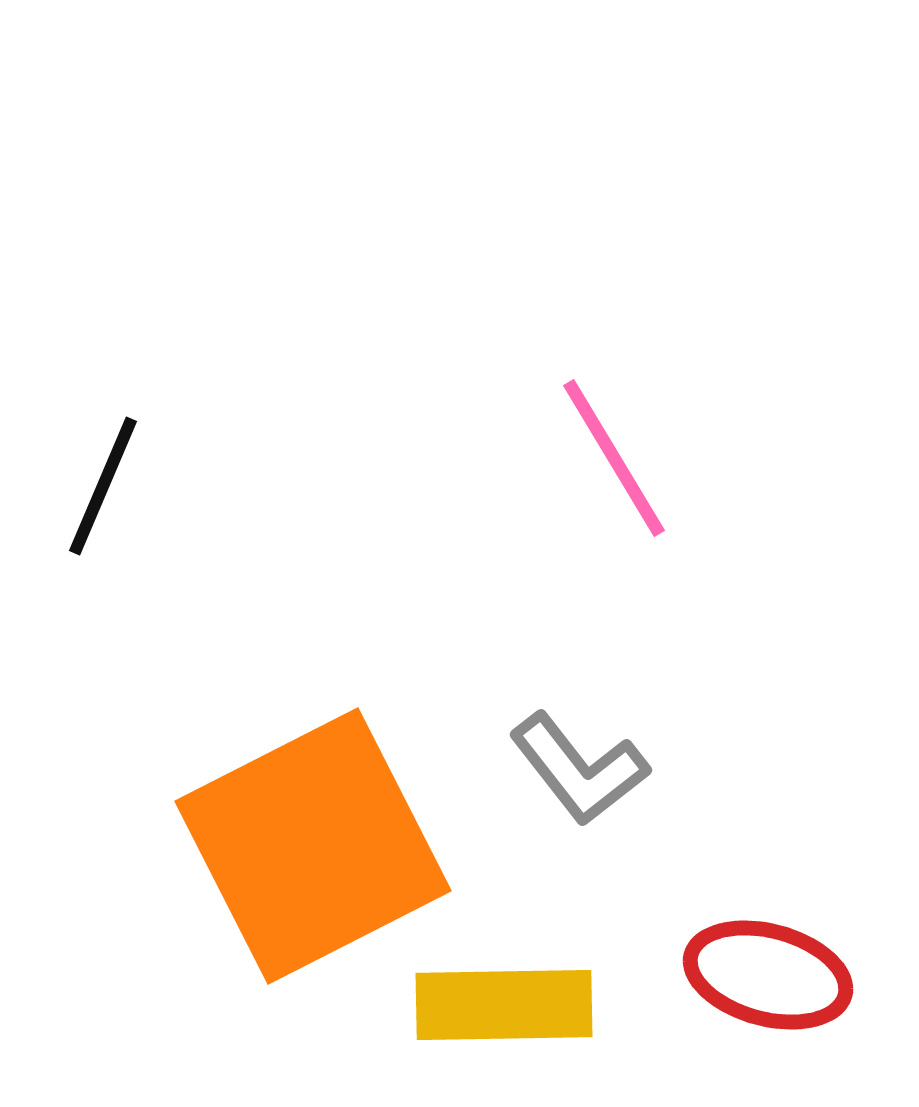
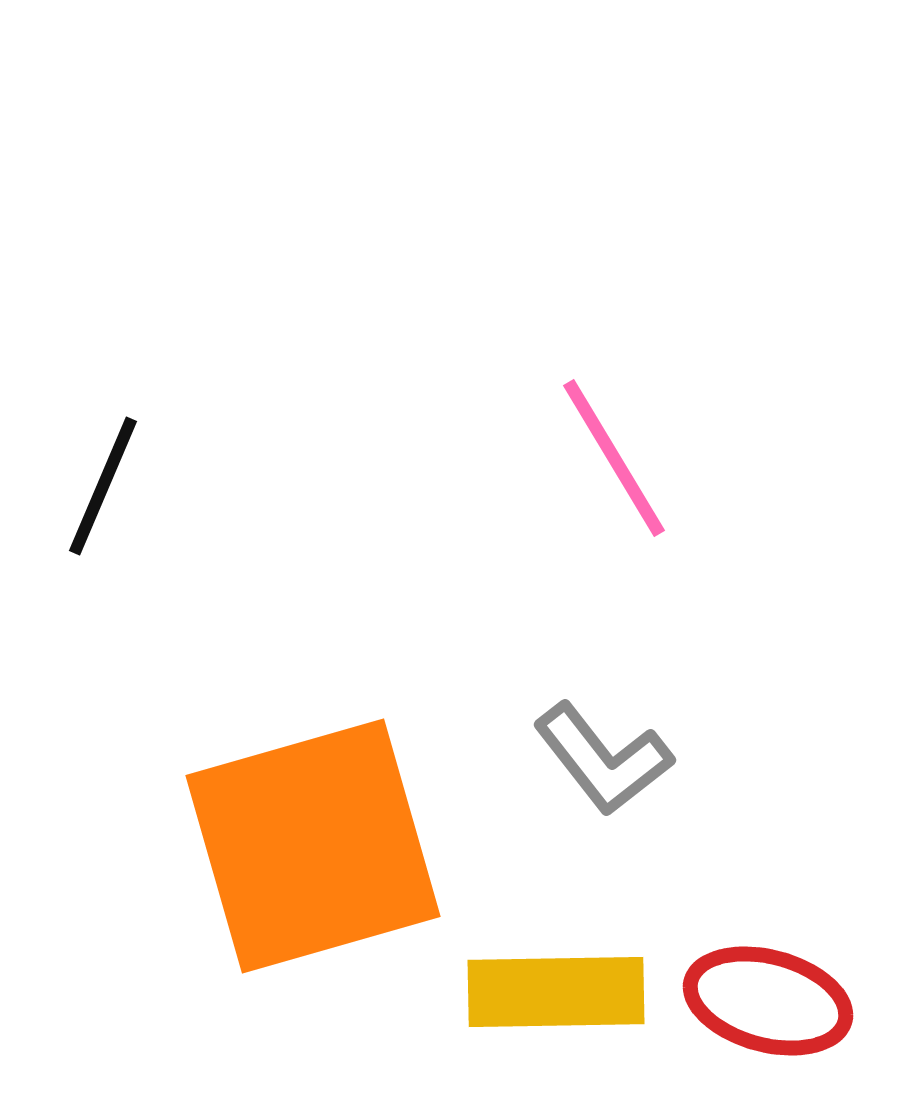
gray L-shape: moved 24 px right, 10 px up
orange square: rotated 11 degrees clockwise
red ellipse: moved 26 px down
yellow rectangle: moved 52 px right, 13 px up
